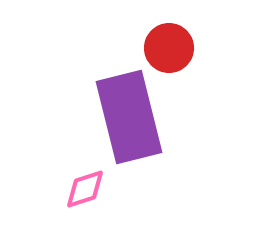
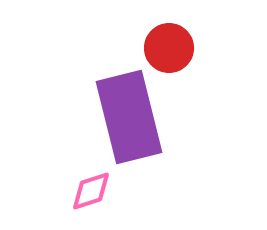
pink diamond: moved 6 px right, 2 px down
